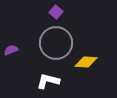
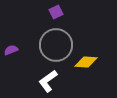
purple square: rotated 24 degrees clockwise
gray circle: moved 2 px down
white L-shape: rotated 50 degrees counterclockwise
